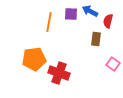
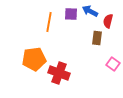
brown rectangle: moved 1 px right, 1 px up
